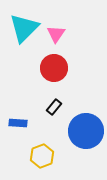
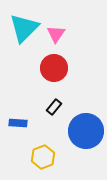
yellow hexagon: moved 1 px right, 1 px down
